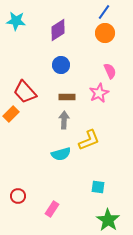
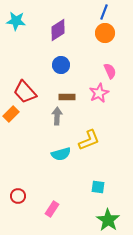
blue line: rotated 14 degrees counterclockwise
gray arrow: moved 7 px left, 4 px up
